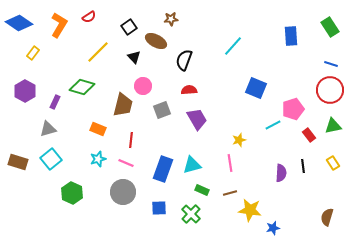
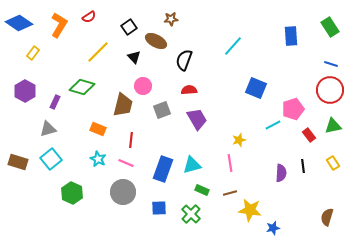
cyan star at (98, 159): rotated 28 degrees counterclockwise
